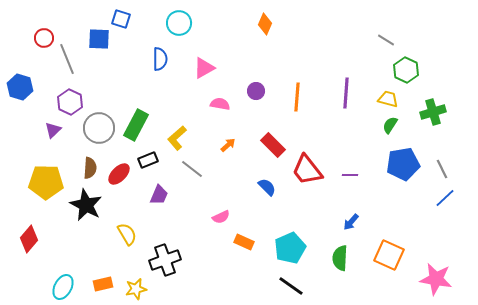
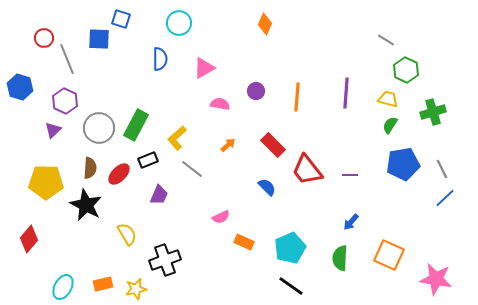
purple hexagon at (70, 102): moved 5 px left, 1 px up
